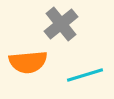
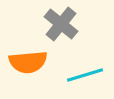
gray cross: rotated 12 degrees counterclockwise
